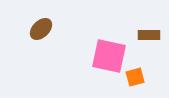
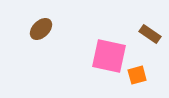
brown rectangle: moved 1 px right, 1 px up; rotated 35 degrees clockwise
orange square: moved 2 px right, 2 px up
